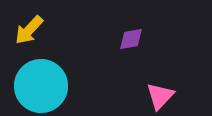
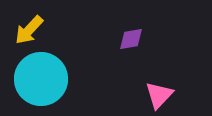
cyan circle: moved 7 px up
pink triangle: moved 1 px left, 1 px up
